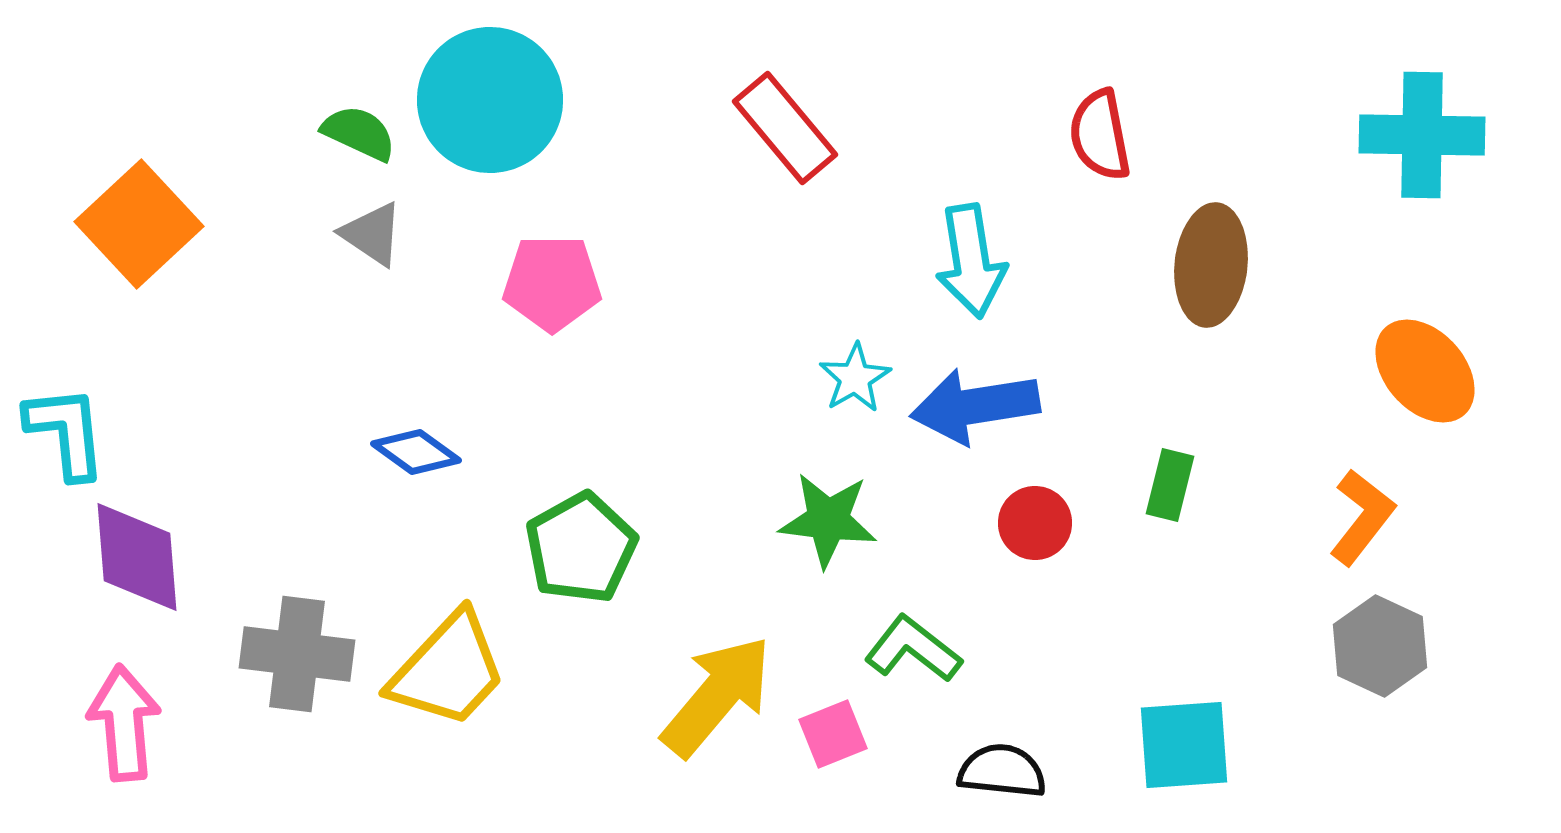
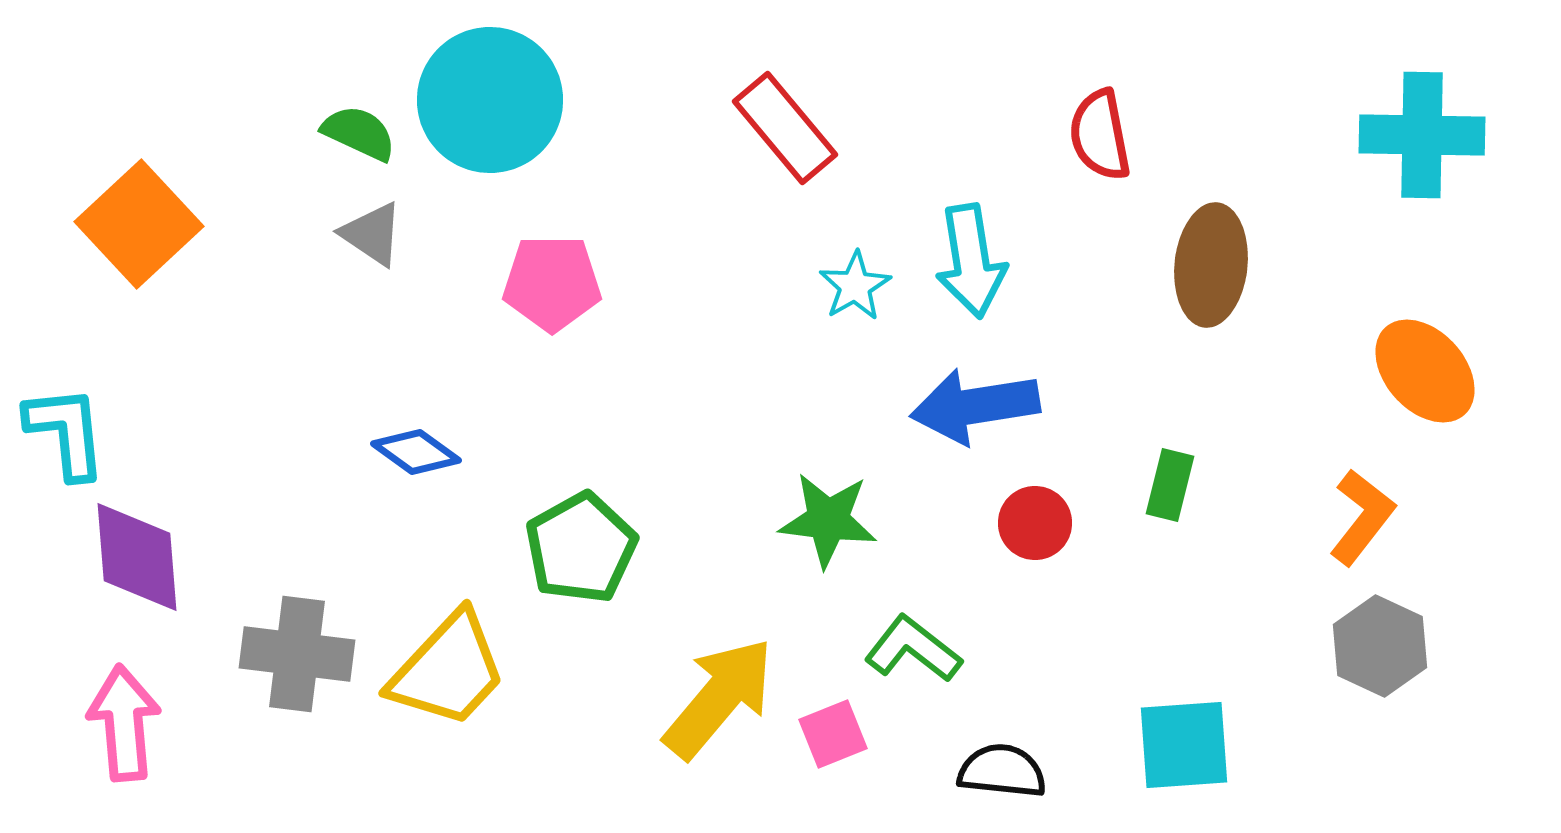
cyan star: moved 92 px up
yellow arrow: moved 2 px right, 2 px down
